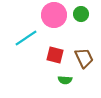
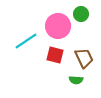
pink circle: moved 4 px right, 11 px down
cyan line: moved 3 px down
green semicircle: moved 11 px right
